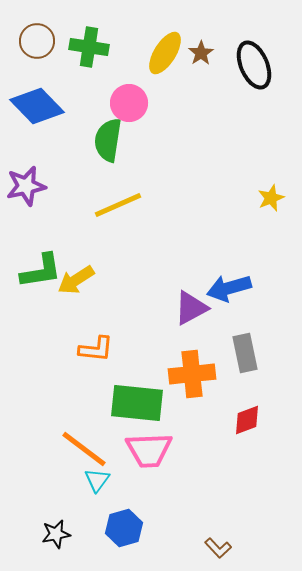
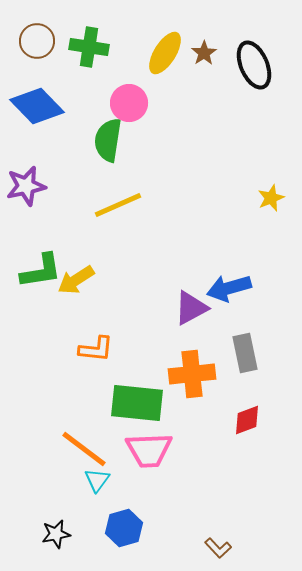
brown star: moved 3 px right
